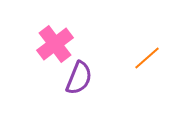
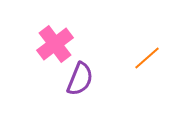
purple semicircle: moved 1 px right, 1 px down
